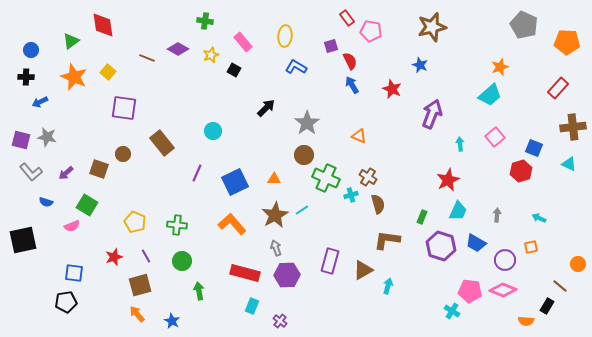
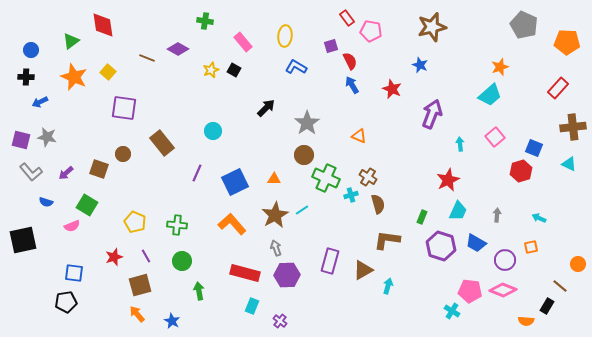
yellow star at (211, 55): moved 15 px down
